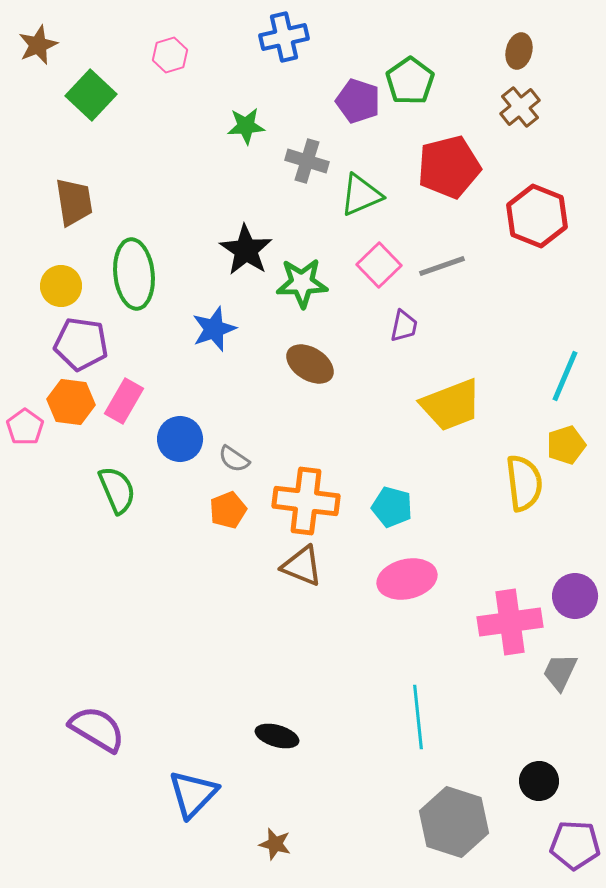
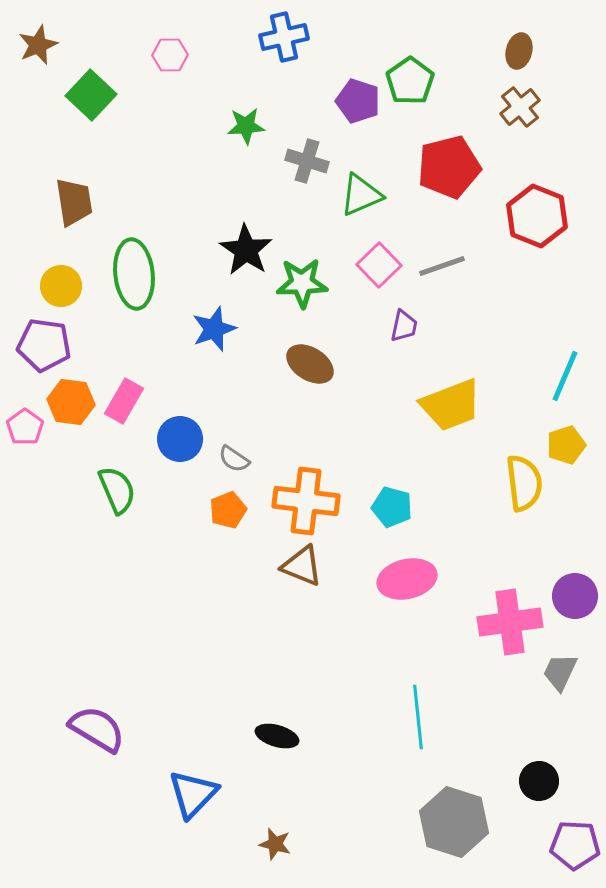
pink hexagon at (170, 55): rotated 16 degrees clockwise
purple pentagon at (81, 344): moved 37 px left, 1 px down
